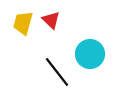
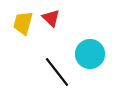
red triangle: moved 2 px up
